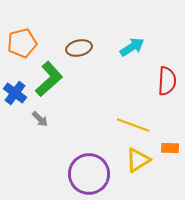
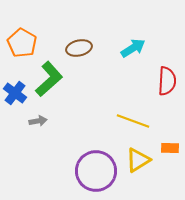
orange pentagon: rotated 28 degrees counterclockwise
cyan arrow: moved 1 px right, 1 px down
gray arrow: moved 2 px left, 2 px down; rotated 54 degrees counterclockwise
yellow line: moved 4 px up
purple circle: moved 7 px right, 3 px up
